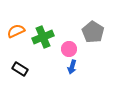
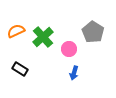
green cross: rotated 20 degrees counterclockwise
blue arrow: moved 2 px right, 6 px down
